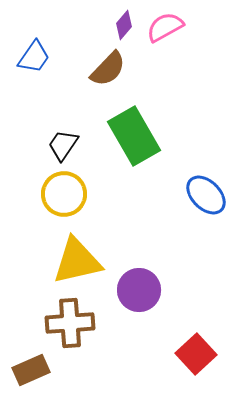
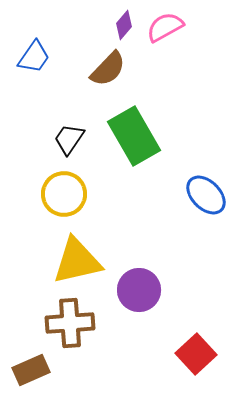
black trapezoid: moved 6 px right, 6 px up
